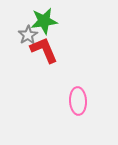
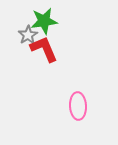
red L-shape: moved 1 px up
pink ellipse: moved 5 px down
